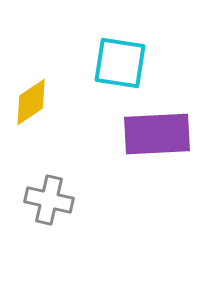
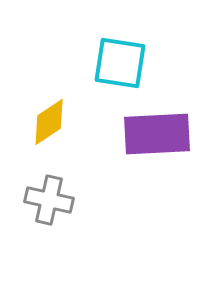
yellow diamond: moved 18 px right, 20 px down
